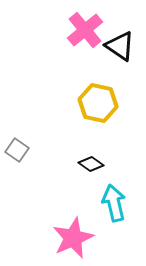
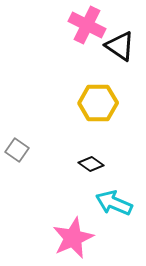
pink cross: moved 2 px right, 5 px up; rotated 24 degrees counterclockwise
yellow hexagon: rotated 12 degrees counterclockwise
cyan arrow: rotated 54 degrees counterclockwise
